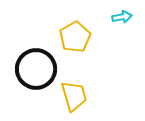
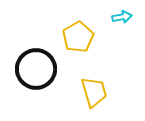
yellow pentagon: moved 3 px right
yellow trapezoid: moved 20 px right, 4 px up
